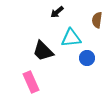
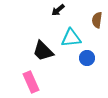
black arrow: moved 1 px right, 2 px up
